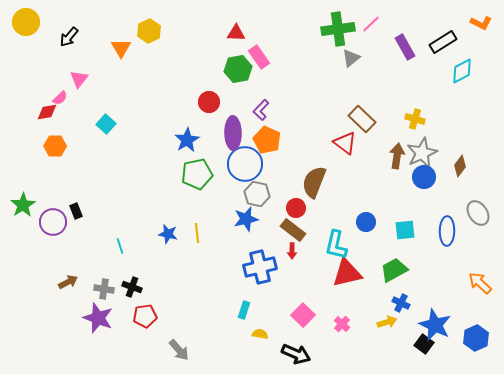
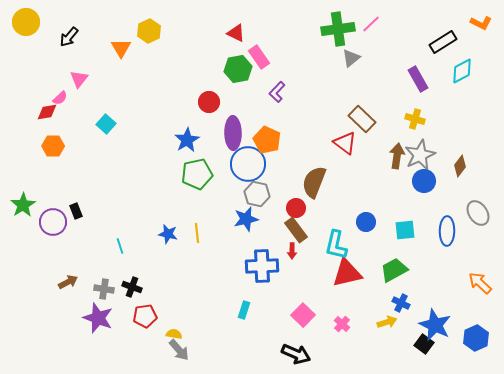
red triangle at (236, 33): rotated 24 degrees clockwise
purple rectangle at (405, 47): moved 13 px right, 32 px down
purple L-shape at (261, 110): moved 16 px right, 18 px up
orange hexagon at (55, 146): moved 2 px left
gray star at (422, 153): moved 2 px left, 2 px down
blue circle at (245, 164): moved 3 px right
blue circle at (424, 177): moved 4 px down
brown rectangle at (293, 230): moved 3 px right; rotated 15 degrees clockwise
blue cross at (260, 267): moved 2 px right, 1 px up; rotated 12 degrees clockwise
yellow semicircle at (260, 334): moved 86 px left
